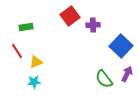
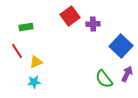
purple cross: moved 1 px up
